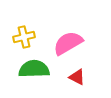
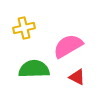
yellow cross: moved 9 px up
pink semicircle: moved 3 px down
